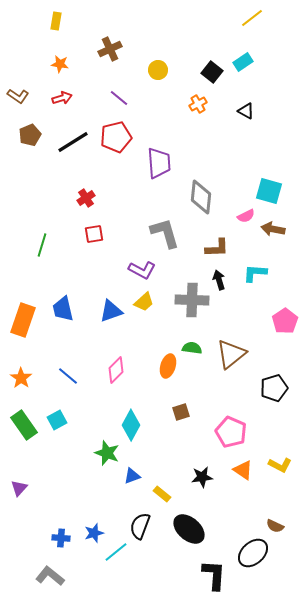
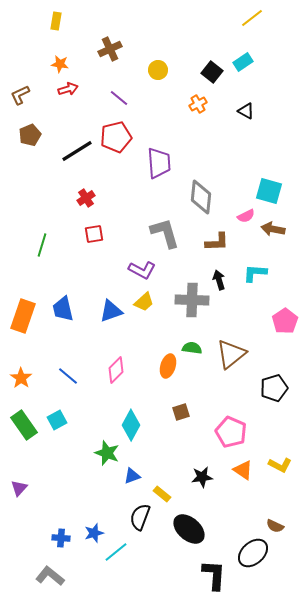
brown L-shape at (18, 96): moved 2 px right, 1 px up; rotated 120 degrees clockwise
red arrow at (62, 98): moved 6 px right, 9 px up
black line at (73, 142): moved 4 px right, 9 px down
brown L-shape at (217, 248): moved 6 px up
orange rectangle at (23, 320): moved 4 px up
black semicircle at (140, 526): moved 9 px up
